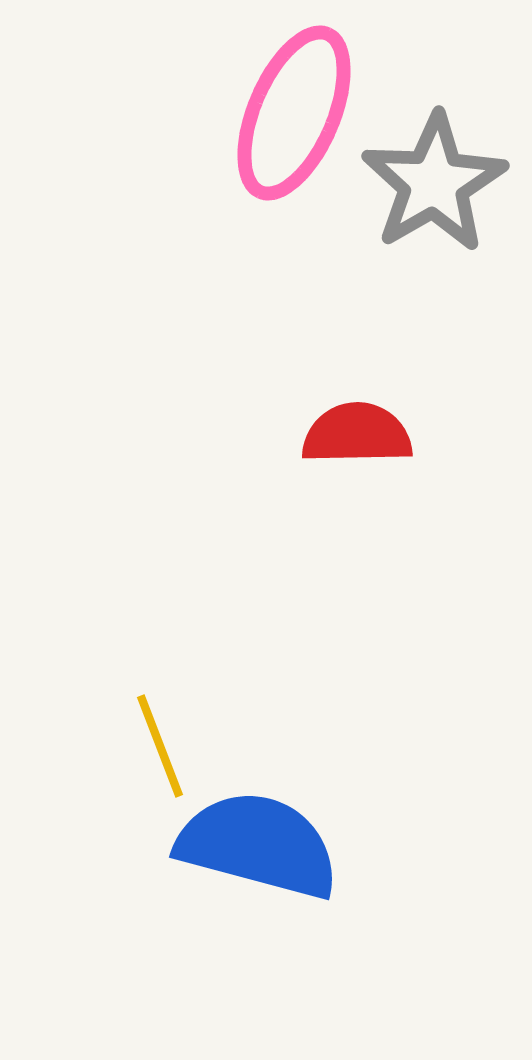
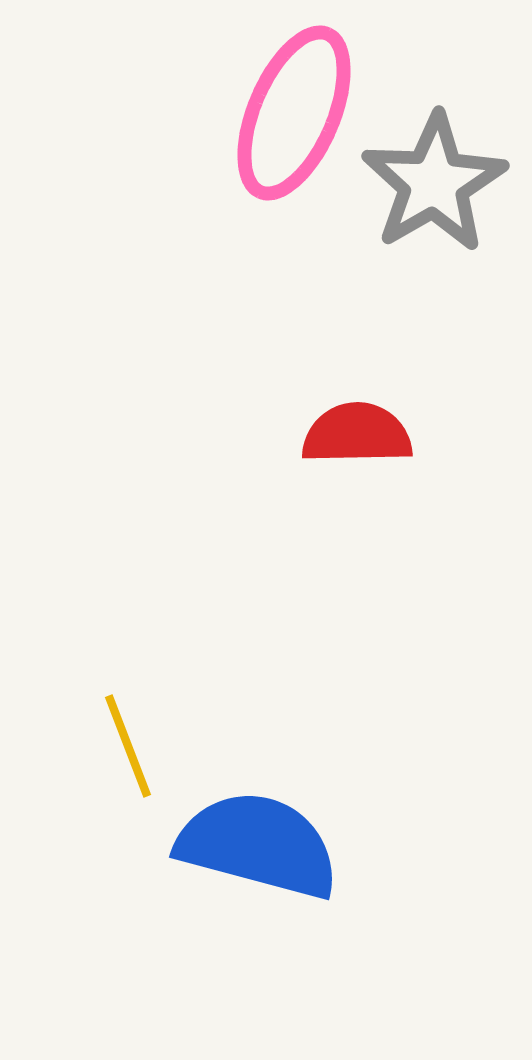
yellow line: moved 32 px left
